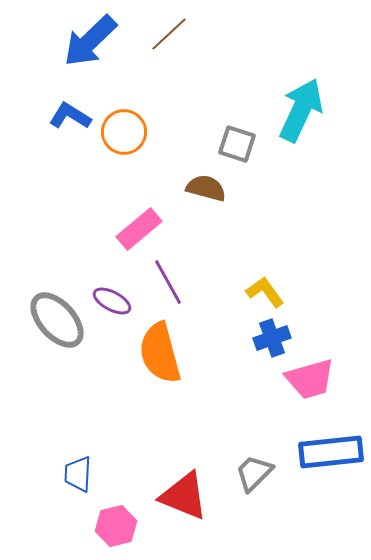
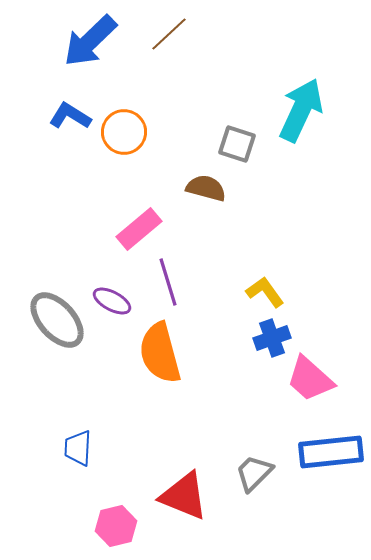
purple line: rotated 12 degrees clockwise
pink trapezoid: rotated 58 degrees clockwise
blue trapezoid: moved 26 px up
